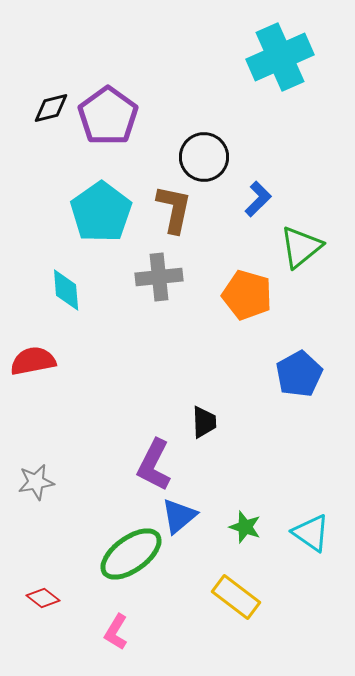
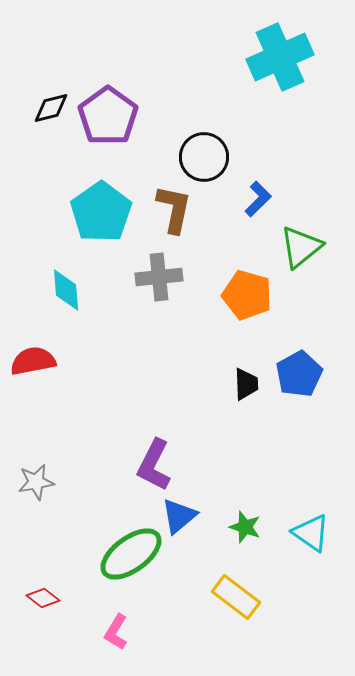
black trapezoid: moved 42 px right, 38 px up
